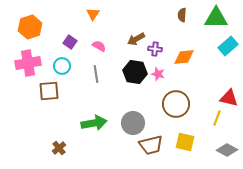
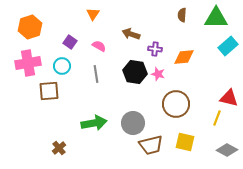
brown arrow: moved 5 px left, 5 px up; rotated 48 degrees clockwise
